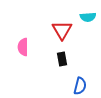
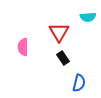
red triangle: moved 3 px left, 2 px down
black rectangle: moved 1 px right, 1 px up; rotated 24 degrees counterclockwise
blue semicircle: moved 1 px left, 3 px up
